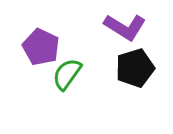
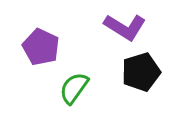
black pentagon: moved 6 px right, 4 px down
green semicircle: moved 7 px right, 14 px down
